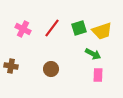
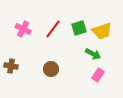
red line: moved 1 px right, 1 px down
pink rectangle: rotated 32 degrees clockwise
